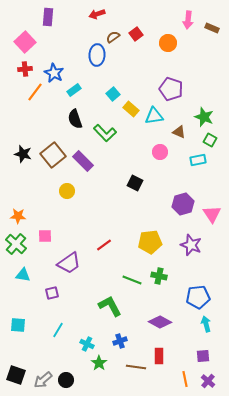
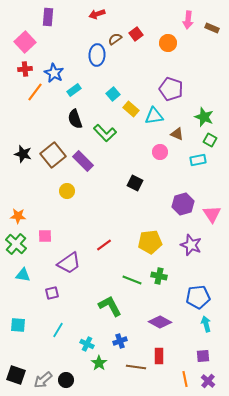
brown semicircle at (113, 37): moved 2 px right, 2 px down
brown triangle at (179, 132): moved 2 px left, 2 px down
